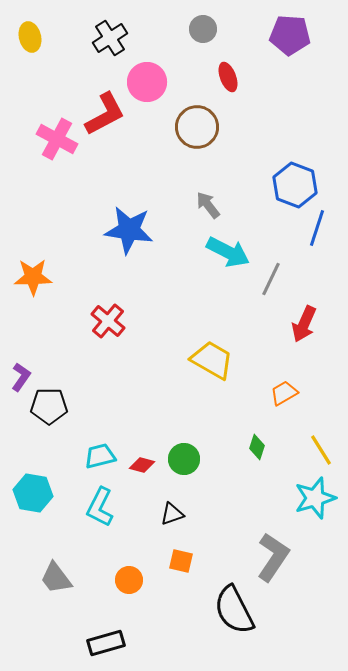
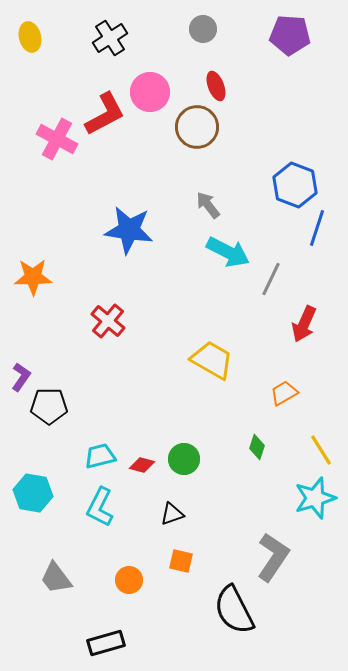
red ellipse: moved 12 px left, 9 px down
pink circle: moved 3 px right, 10 px down
